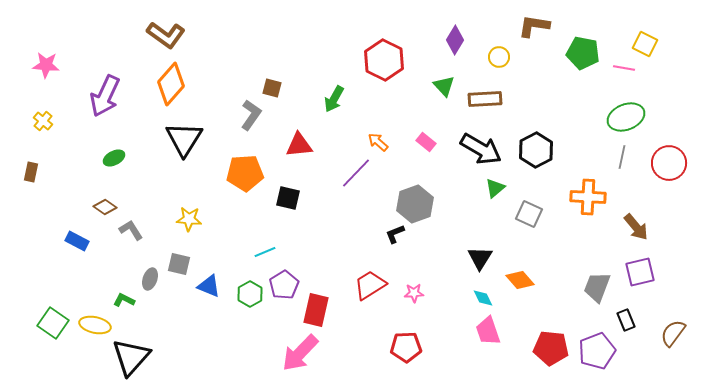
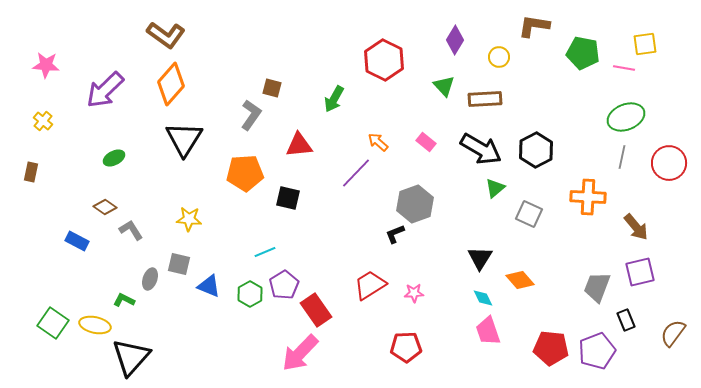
yellow square at (645, 44): rotated 35 degrees counterclockwise
purple arrow at (105, 96): moved 6 px up; rotated 21 degrees clockwise
red rectangle at (316, 310): rotated 48 degrees counterclockwise
